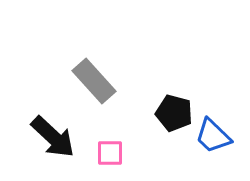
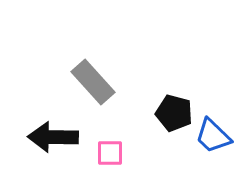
gray rectangle: moved 1 px left, 1 px down
black arrow: rotated 138 degrees clockwise
